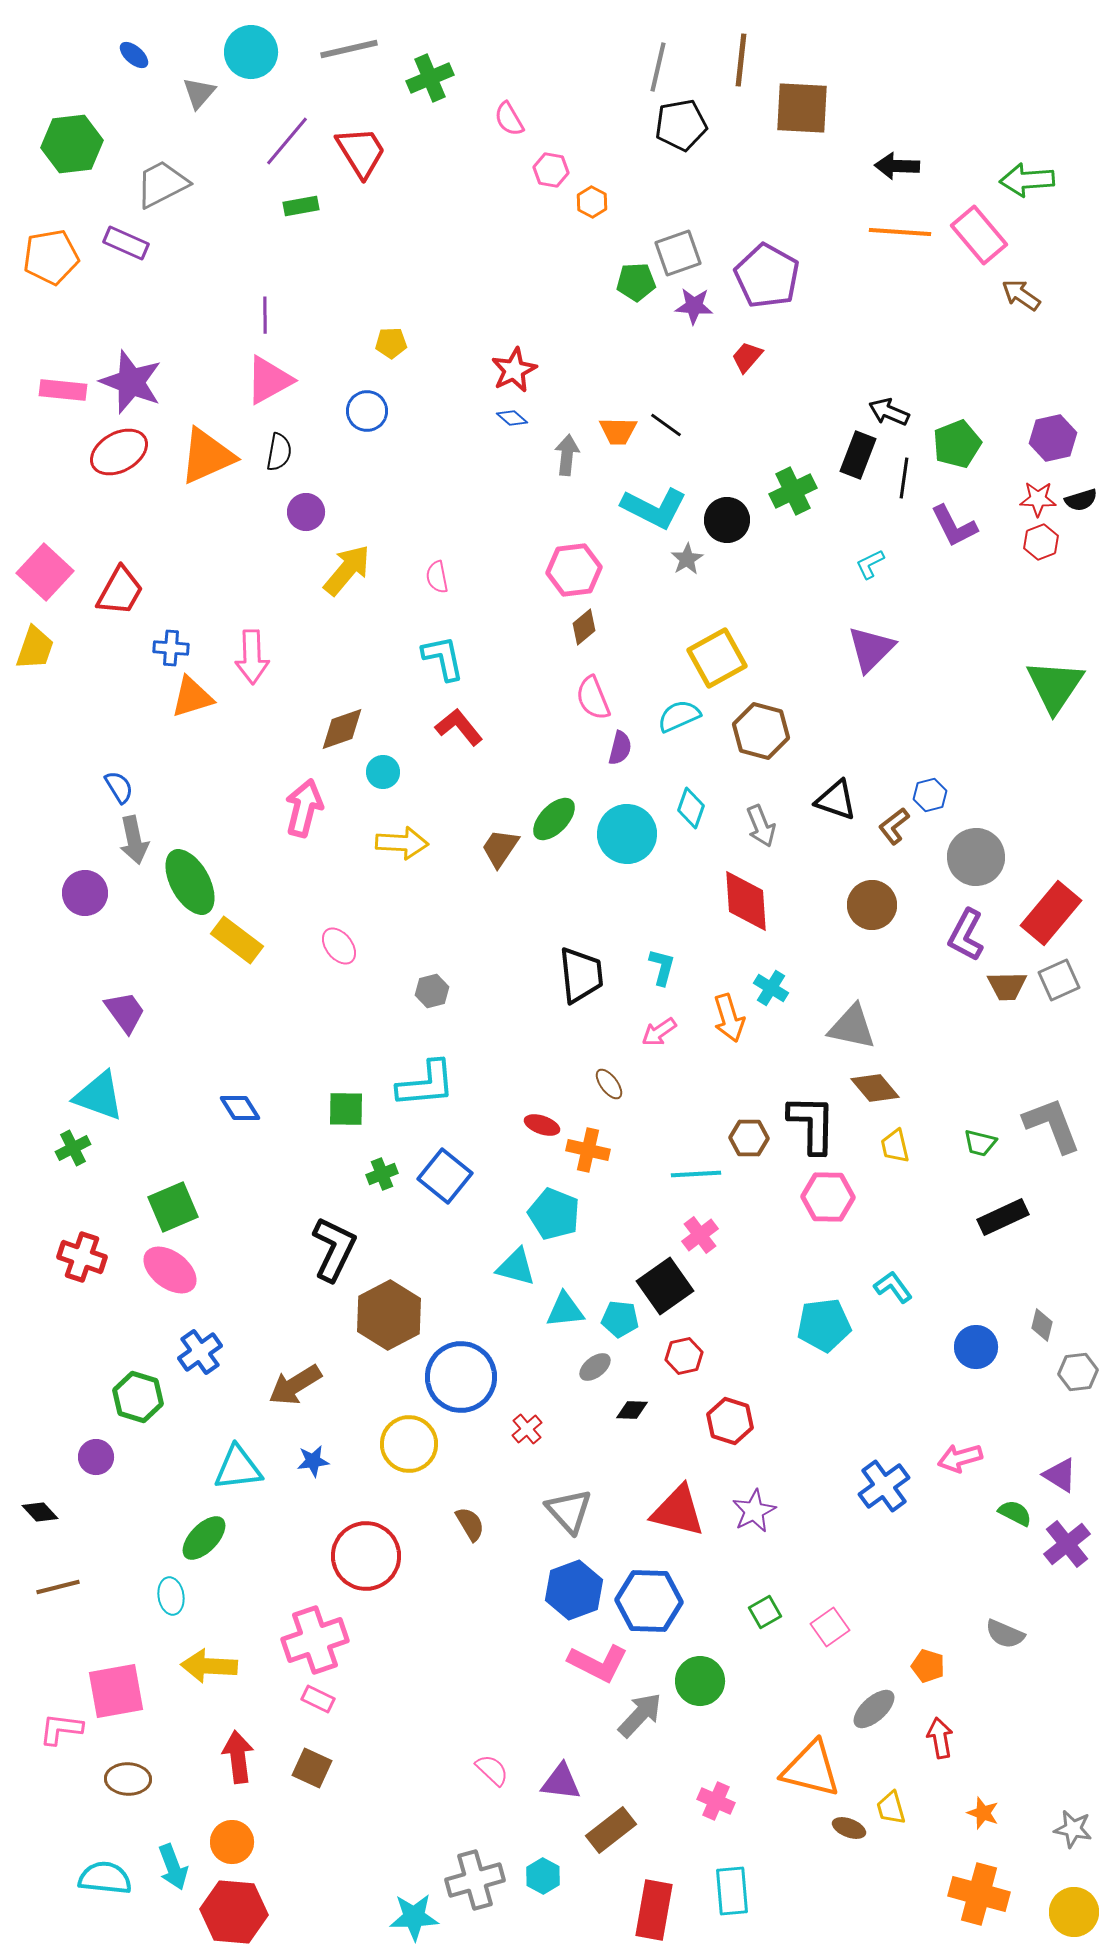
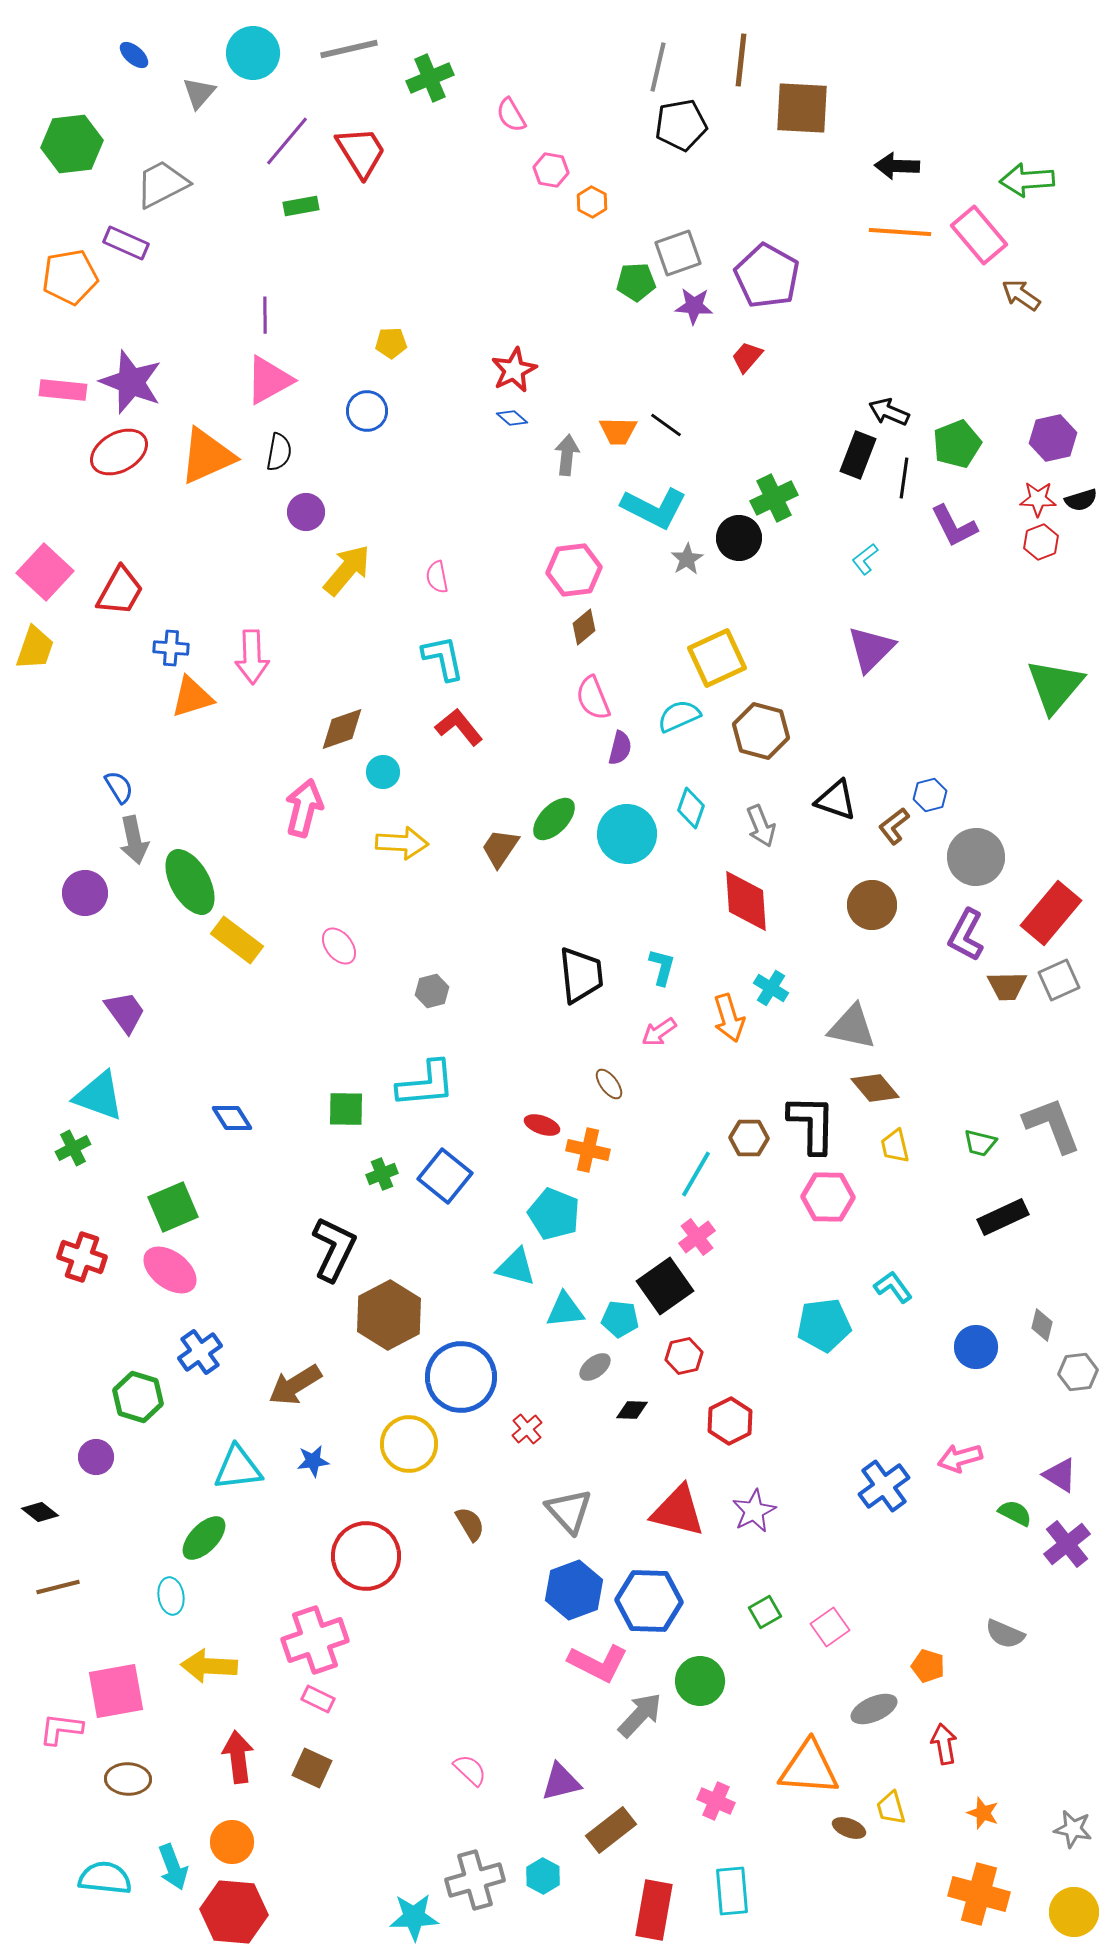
cyan circle at (251, 52): moved 2 px right, 1 px down
pink semicircle at (509, 119): moved 2 px right, 4 px up
orange pentagon at (51, 257): moved 19 px right, 20 px down
green cross at (793, 491): moved 19 px left, 7 px down
black circle at (727, 520): moved 12 px right, 18 px down
cyan L-shape at (870, 564): moved 5 px left, 5 px up; rotated 12 degrees counterclockwise
yellow square at (717, 658): rotated 4 degrees clockwise
green triangle at (1055, 686): rotated 6 degrees clockwise
blue diamond at (240, 1108): moved 8 px left, 10 px down
cyan line at (696, 1174): rotated 57 degrees counterclockwise
pink cross at (700, 1235): moved 3 px left, 2 px down
red hexagon at (730, 1421): rotated 15 degrees clockwise
black diamond at (40, 1512): rotated 9 degrees counterclockwise
gray ellipse at (874, 1709): rotated 18 degrees clockwise
red arrow at (940, 1738): moved 4 px right, 6 px down
orange triangle at (811, 1769): moved 2 px left, 1 px up; rotated 10 degrees counterclockwise
pink semicircle at (492, 1770): moved 22 px left
purple triangle at (561, 1782): rotated 21 degrees counterclockwise
